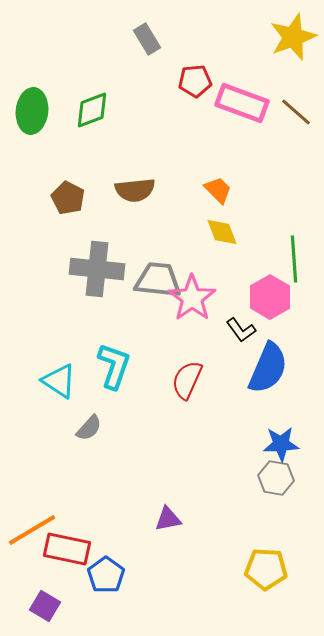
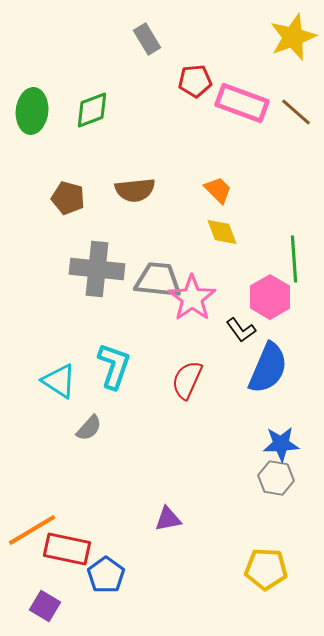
brown pentagon: rotated 12 degrees counterclockwise
